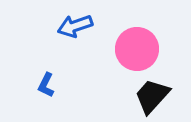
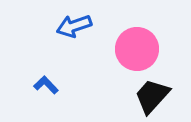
blue arrow: moved 1 px left
blue L-shape: rotated 110 degrees clockwise
